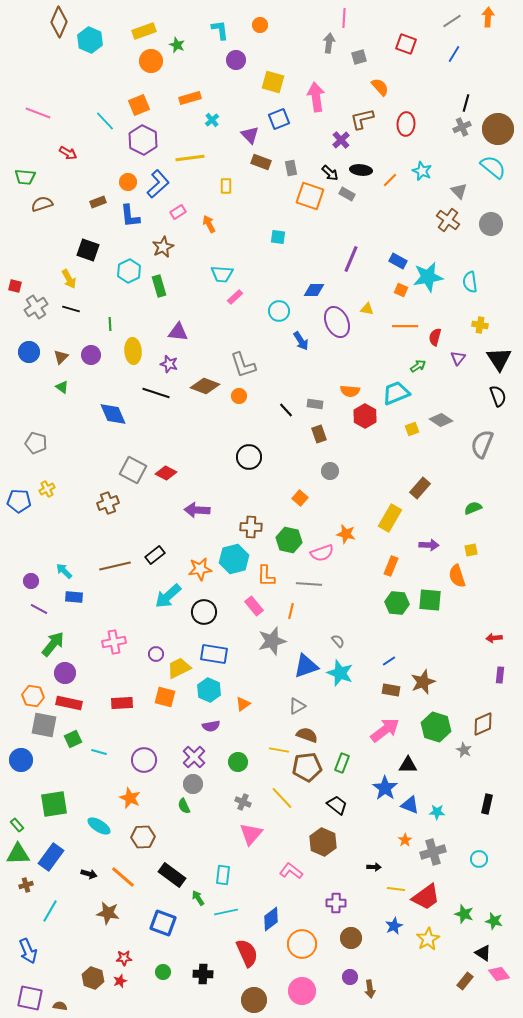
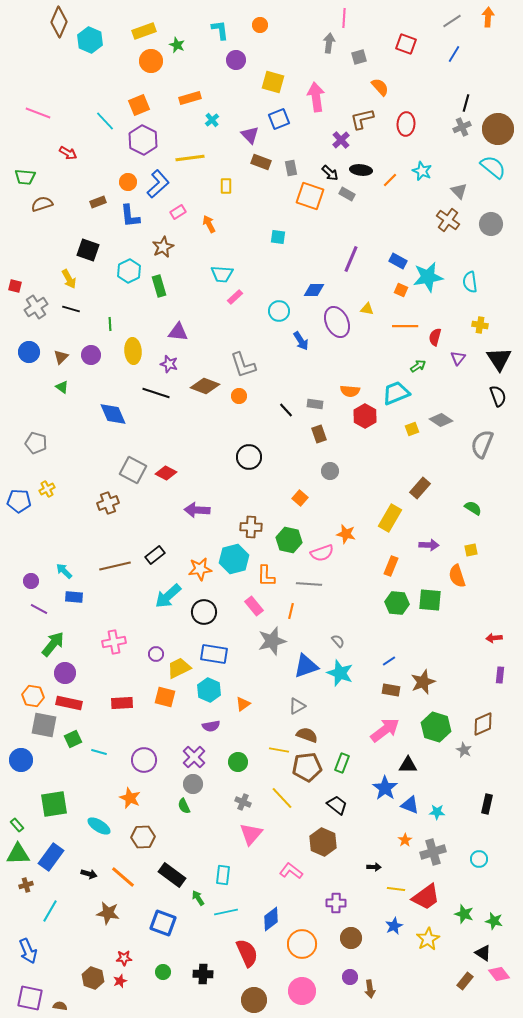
green semicircle at (473, 508): rotated 54 degrees clockwise
